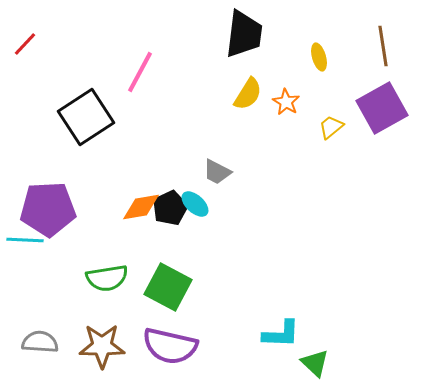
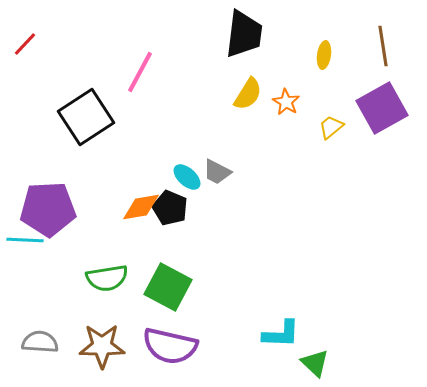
yellow ellipse: moved 5 px right, 2 px up; rotated 24 degrees clockwise
cyan ellipse: moved 8 px left, 27 px up
black pentagon: rotated 24 degrees counterclockwise
